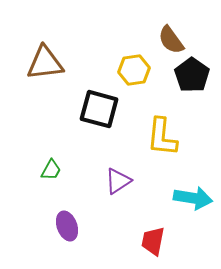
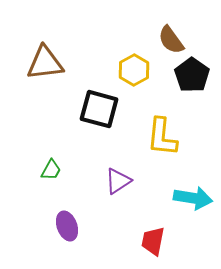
yellow hexagon: rotated 20 degrees counterclockwise
